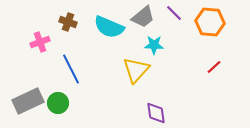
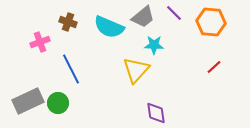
orange hexagon: moved 1 px right
